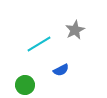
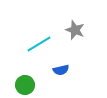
gray star: rotated 24 degrees counterclockwise
blue semicircle: rotated 14 degrees clockwise
